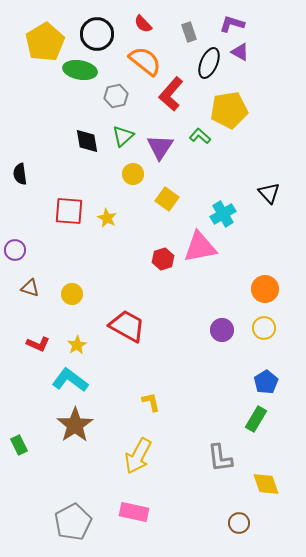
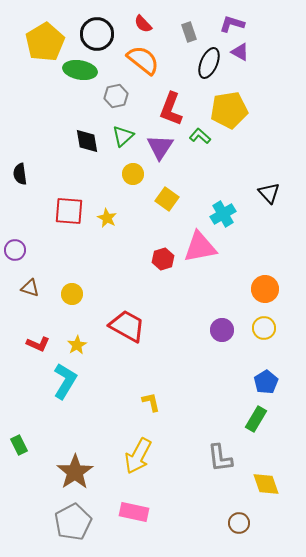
orange semicircle at (145, 61): moved 2 px left, 1 px up
red L-shape at (171, 94): moved 15 px down; rotated 20 degrees counterclockwise
cyan L-shape at (70, 380): moved 5 px left, 1 px down; rotated 84 degrees clockwise
brown star at (75, 425): moved 47 px down
